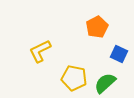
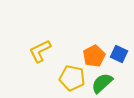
orange pentagon: moved 3 px left, 29 px down
yellow pentagon: moved 2 px left
green semicircle: moved 3 px left
